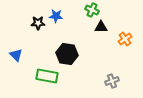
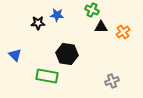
blue star: moved 1 px right, 1 px up
orange cross: moved 2 px left, 7 px up
blue triangle: moved 1 px left
